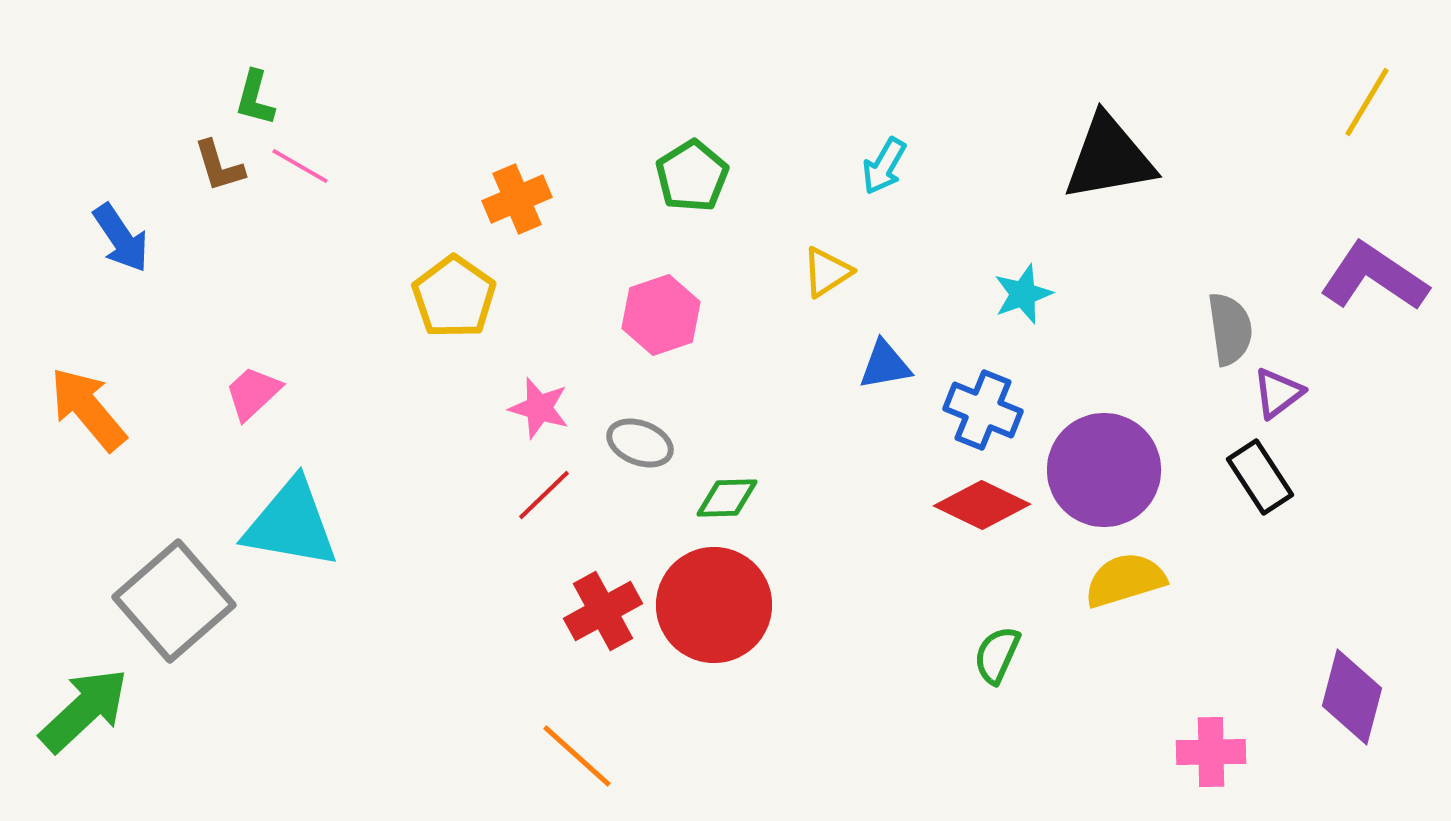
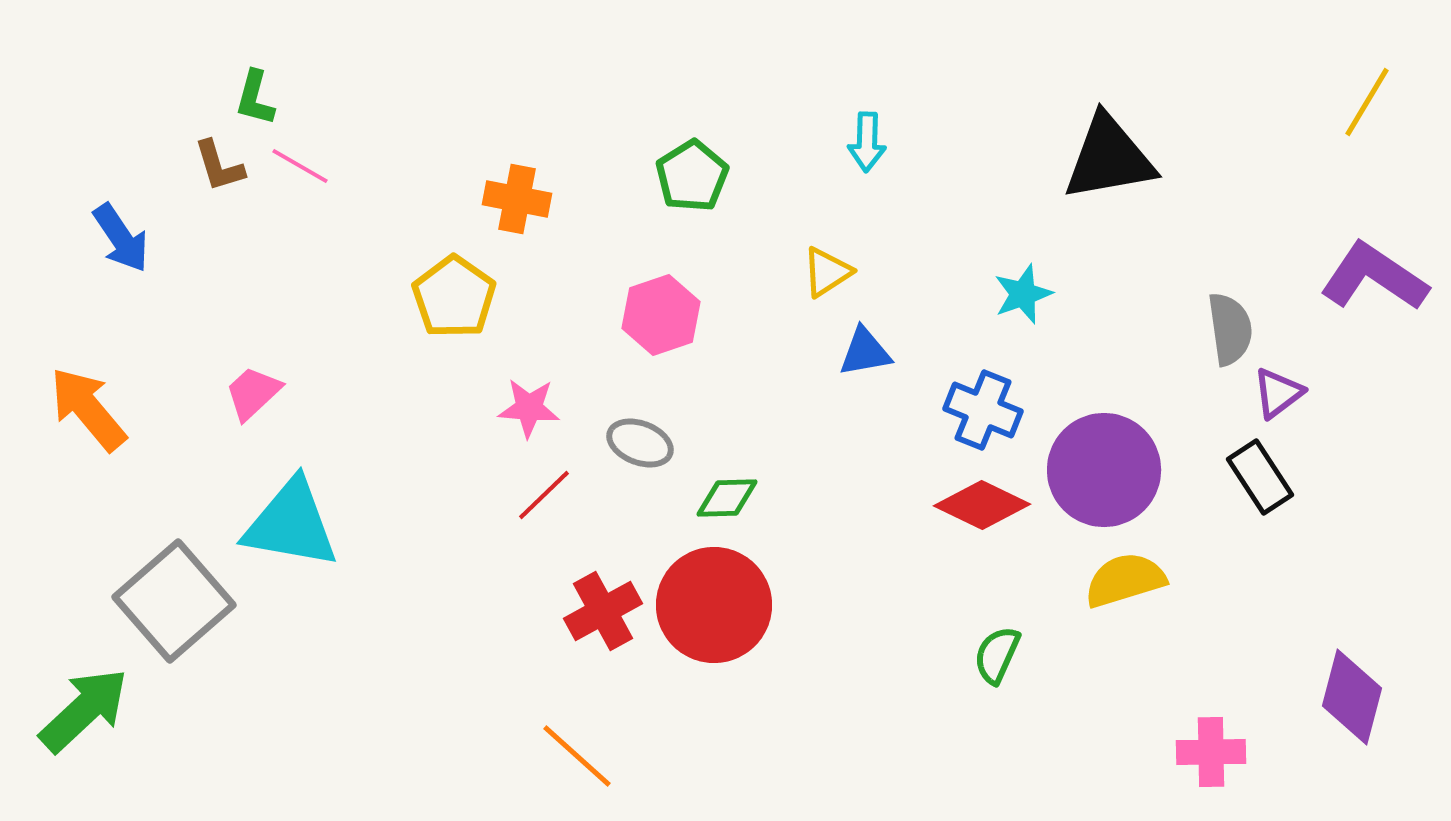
cyan arrow: moved 17 px left, 24 px up; rotated 28 degrees counterclockwise
orange cross: rotated 34 degrees clockwise
blue triangle: moved 20 px left, 13 px up
pink star: moved 10 px left; rotated 12 degrees counterclockwise
